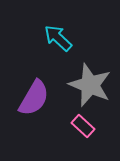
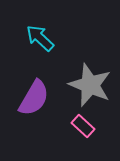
cyan arrow: moved 18 px left
